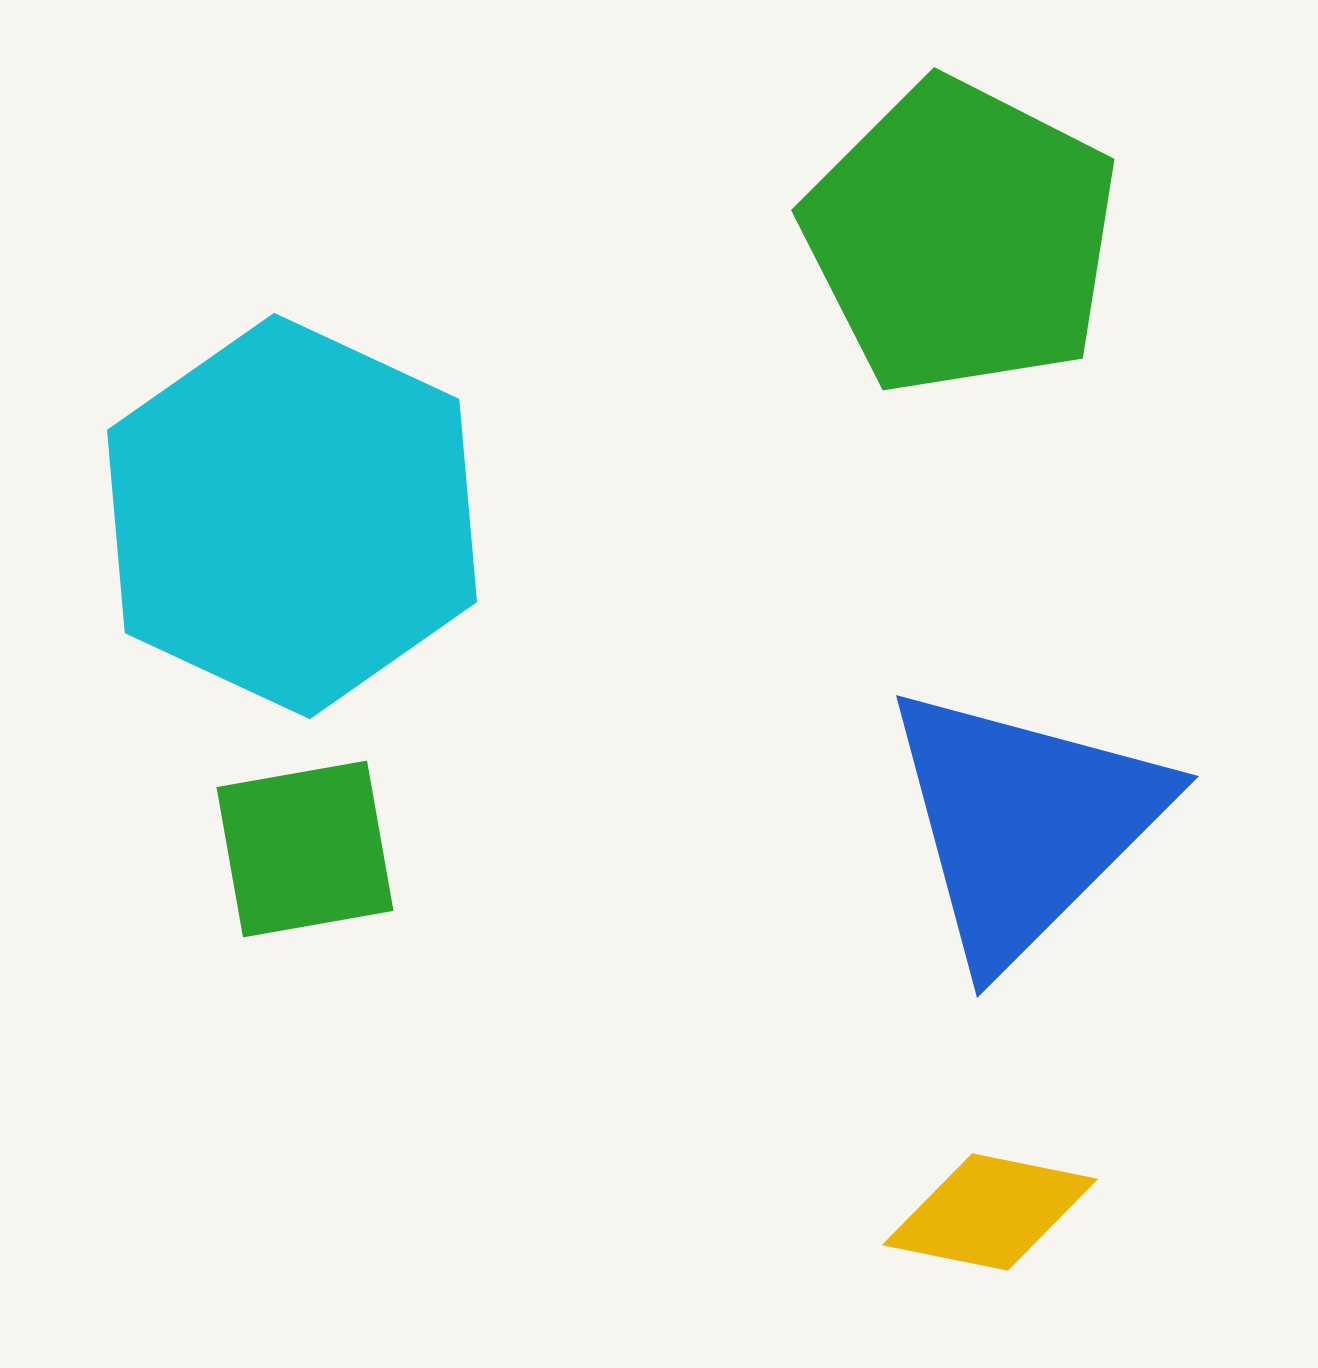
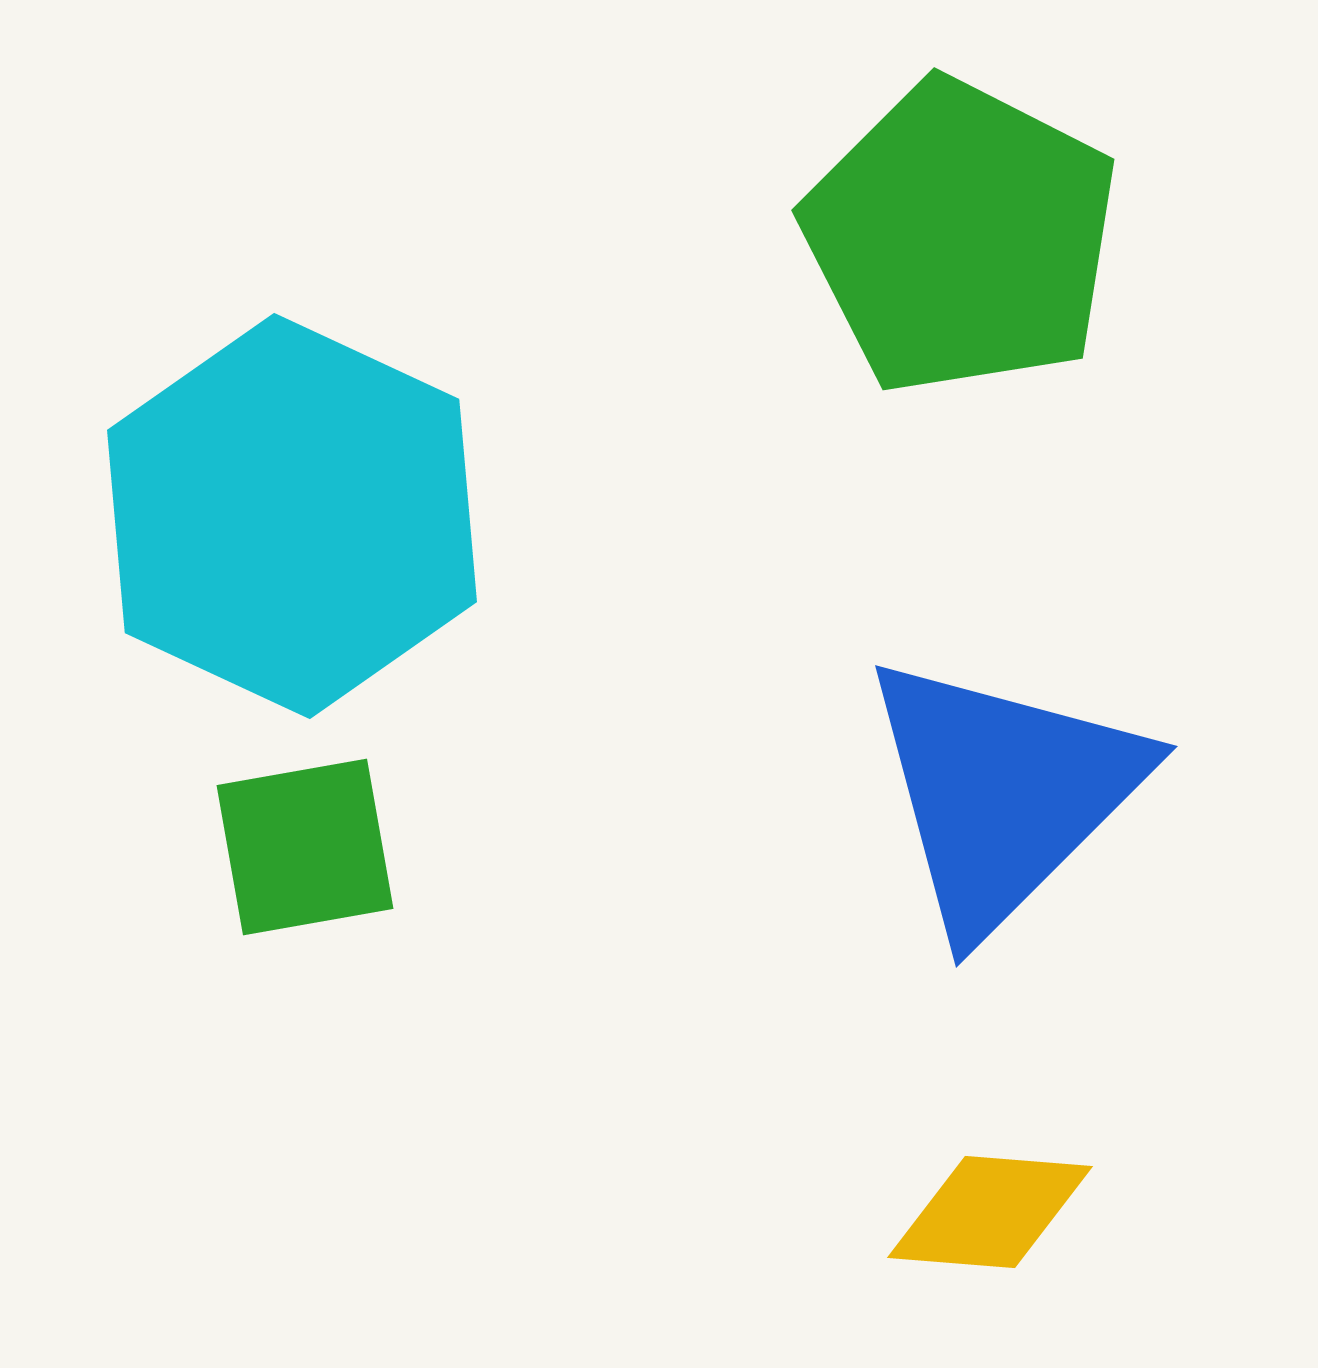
blue triangle: moved 21 px left, 30 px up
green square: moved 2 px up
yellow diamond: rotated 7 degrees counterclockwise
